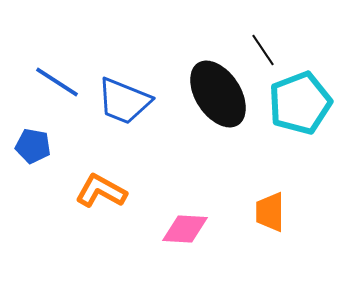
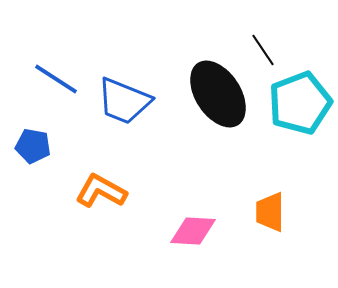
blue line: moved 1 px left, 3 px up
pink diamond: moved 8 px right, 2 px down
